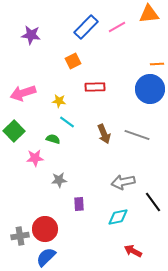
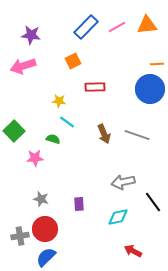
orange triangle: moved 2 px left, 11 px down
pink arrow: moved 27 px up
gray star: moved 18 px left, 19 px down; rotated 21 degrees clockwise
